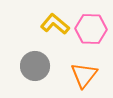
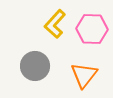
yellow L-shape: rotated 88 degrees counterclockwise
pink hexagon: moved 1 px right
